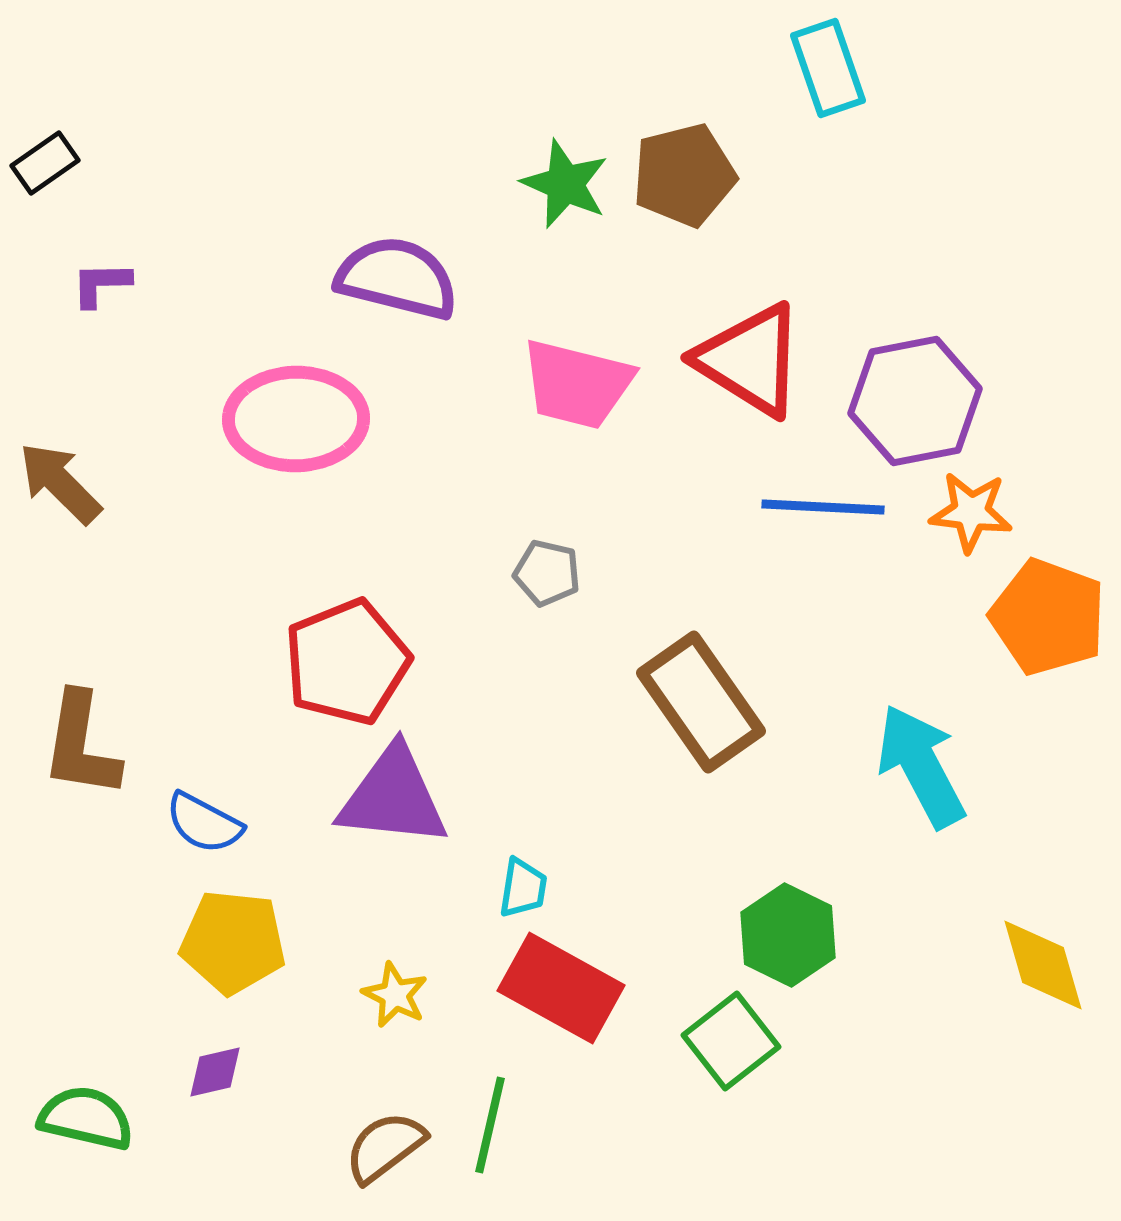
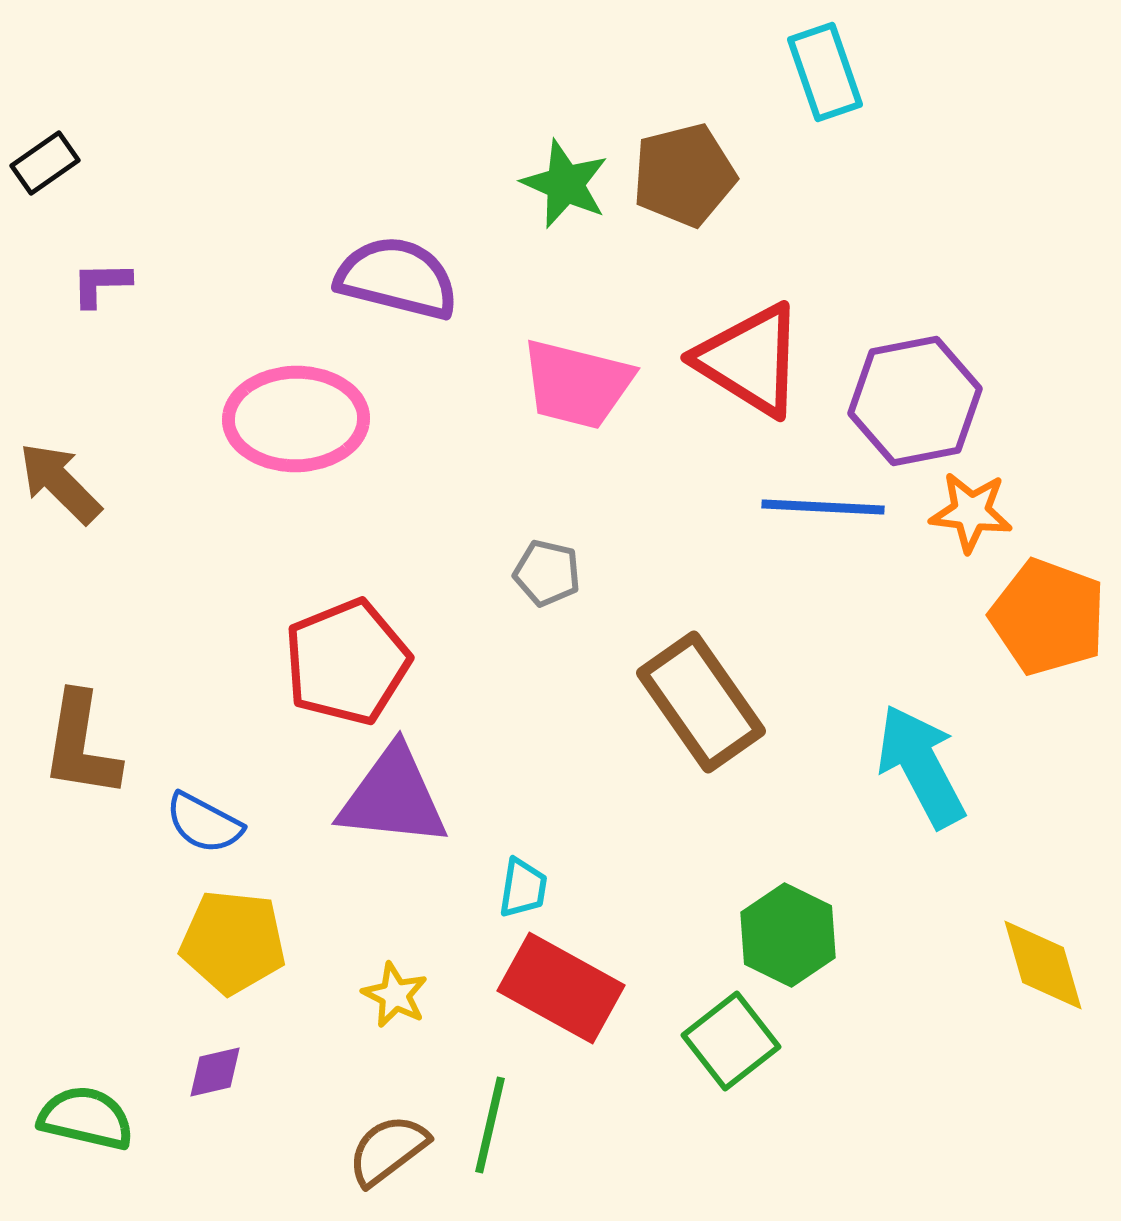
cyan rectangle: moved 3 px left, 4 px down
brown semicircle: moved 3 px right, 3 px down
